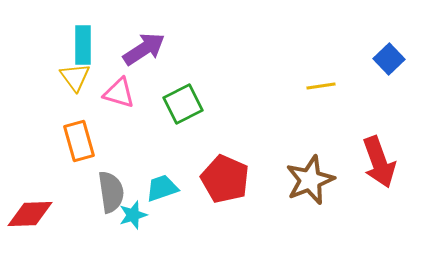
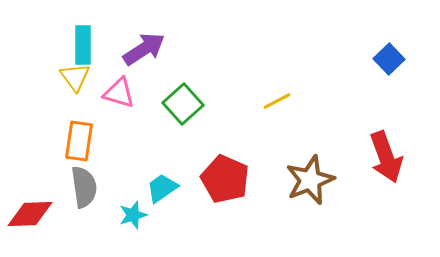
yellow line: moved 44 px left, 15 px down; rotated 20 degrees counterclockwise
green square: rotated 15 degrees counterclockwise
orange rectangle: rotated 24 degrees clockwise
red arrow: moved 7 px right, 5 px up
cyan trapezoid: rotated 16 degrees counterclockwise
gray semicircle: moved 27 px left, 5 px up
